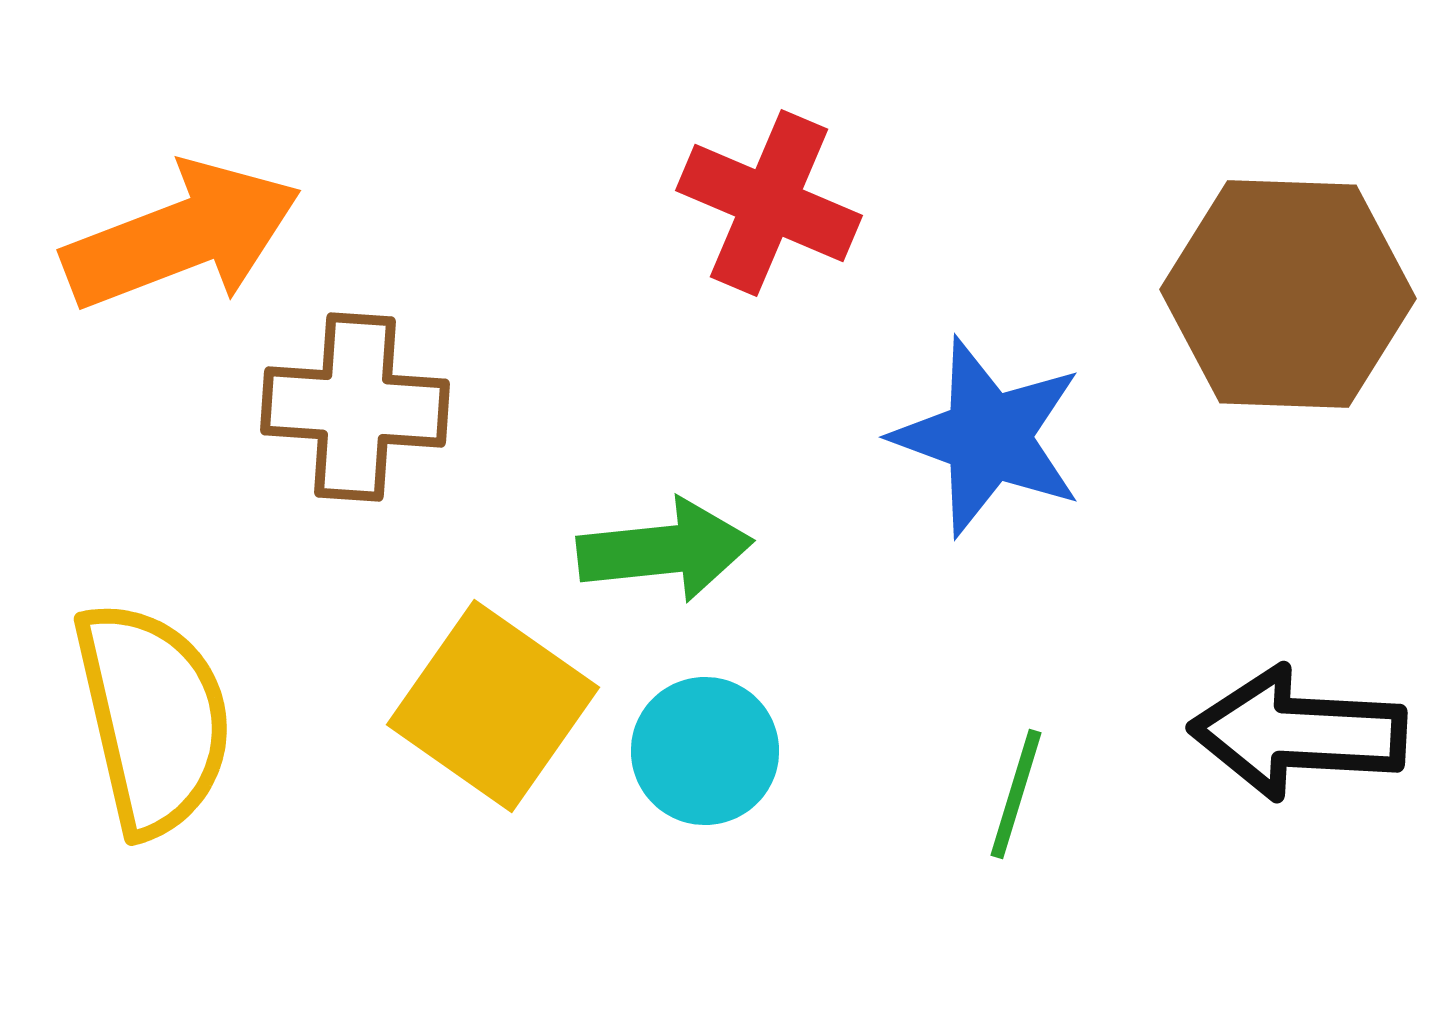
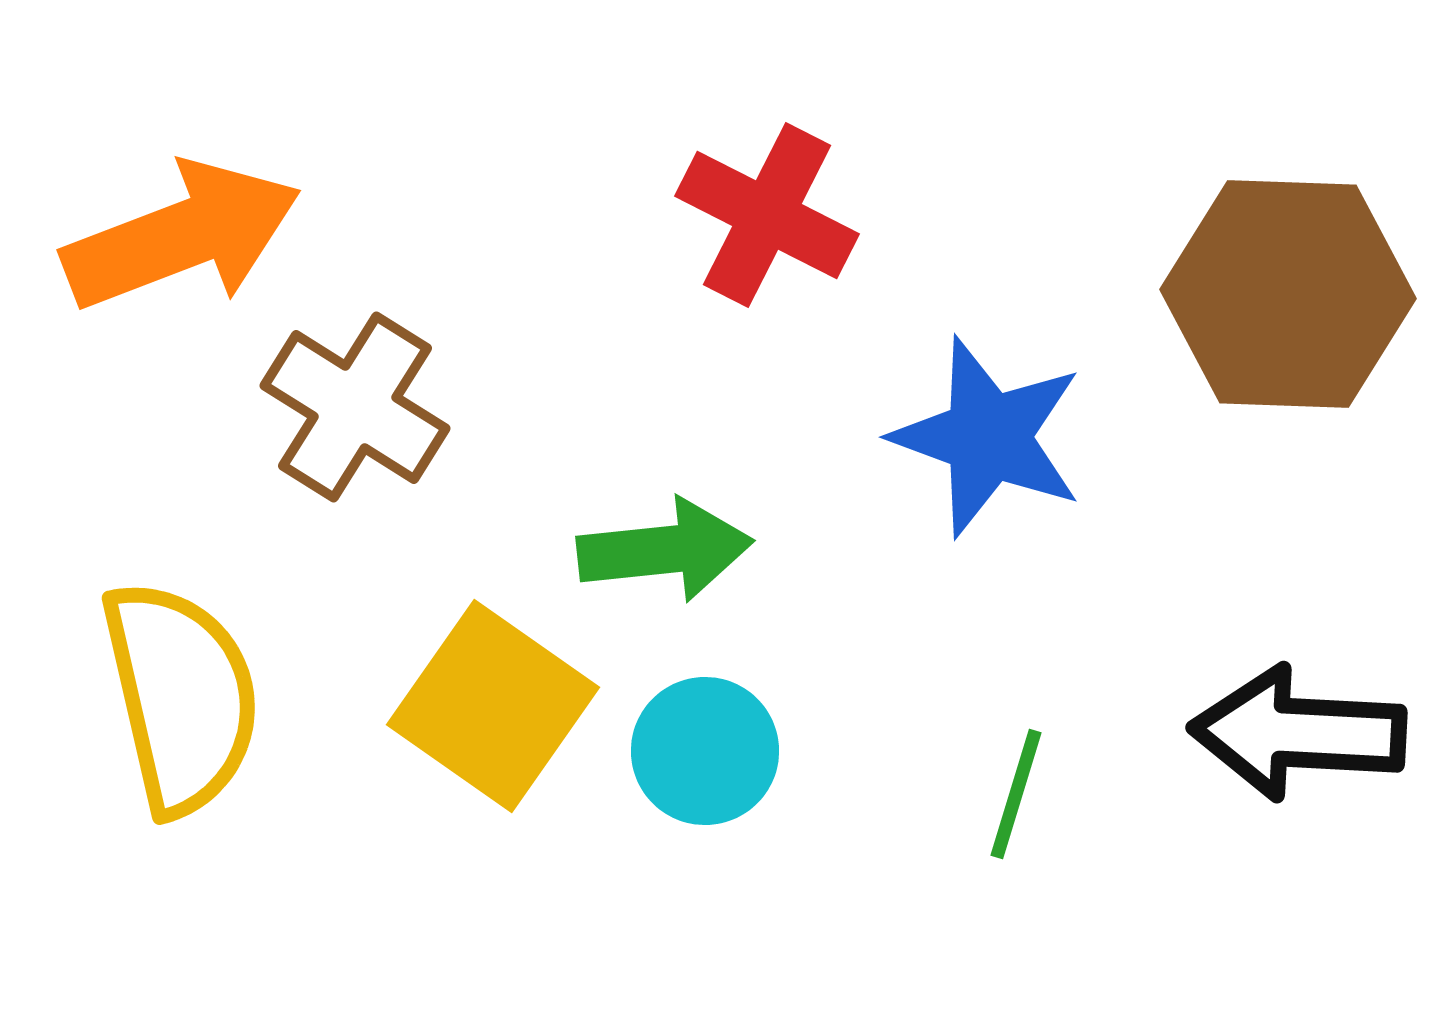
red cross: moved 2 px left, 12 px down; rotated 4 degrees clockwise
brown cross: rotated 28 degrees clockwise
yellow semicircle: moved 28 px right, 21 px up
